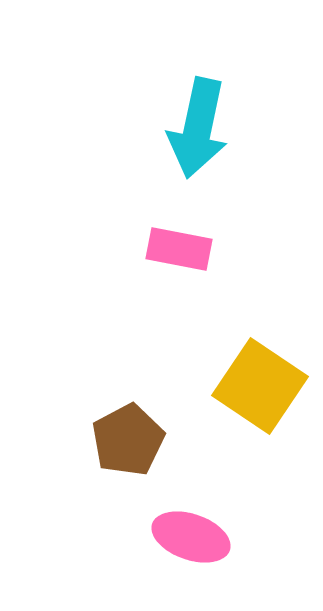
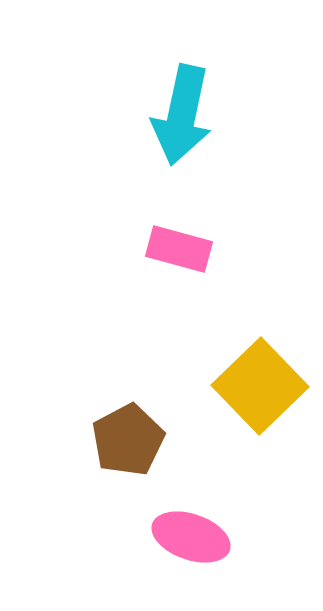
cyan arrow: moved 16 px left, 13 px up
pink rectangle: rotated 4 degrees clockwise
yellow square: rotated 12 degrees clockwise
